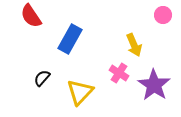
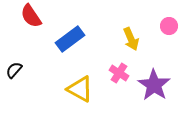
pink circle: moved 6 px right, 11 px down
blue rectangle: rotated 24 degrees clockwise
yellow arrow: moved 3 px left, 6 px up
black semicircle: moved 28 px left, 8 px up
yellow triangle: moved 3 px up; rotated 44 degrees counterclockwise
